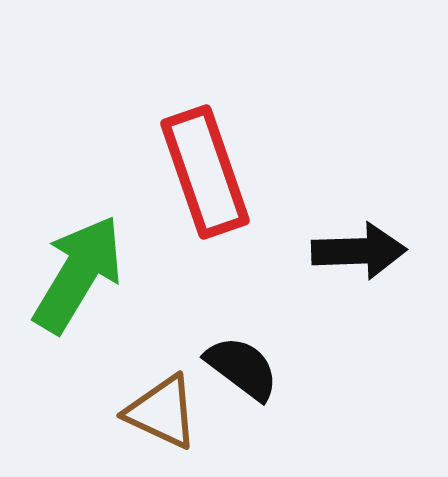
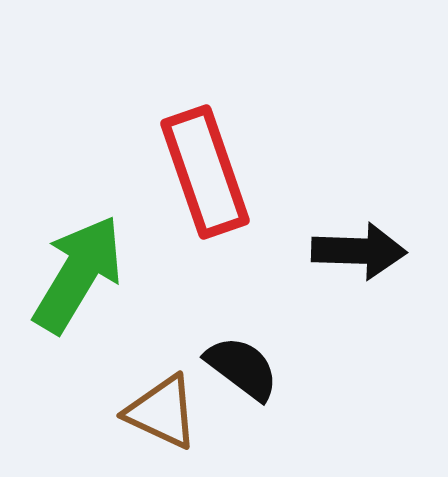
black arrow: rotated 4 degrees clockwise
